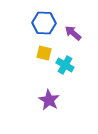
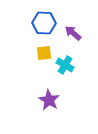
yellow square: rotated 21 degrees counterclockwise
